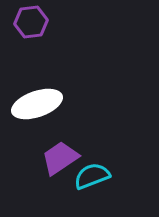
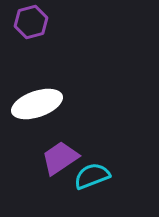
purple hexagon: rotated 8 degrees counterclockwise
